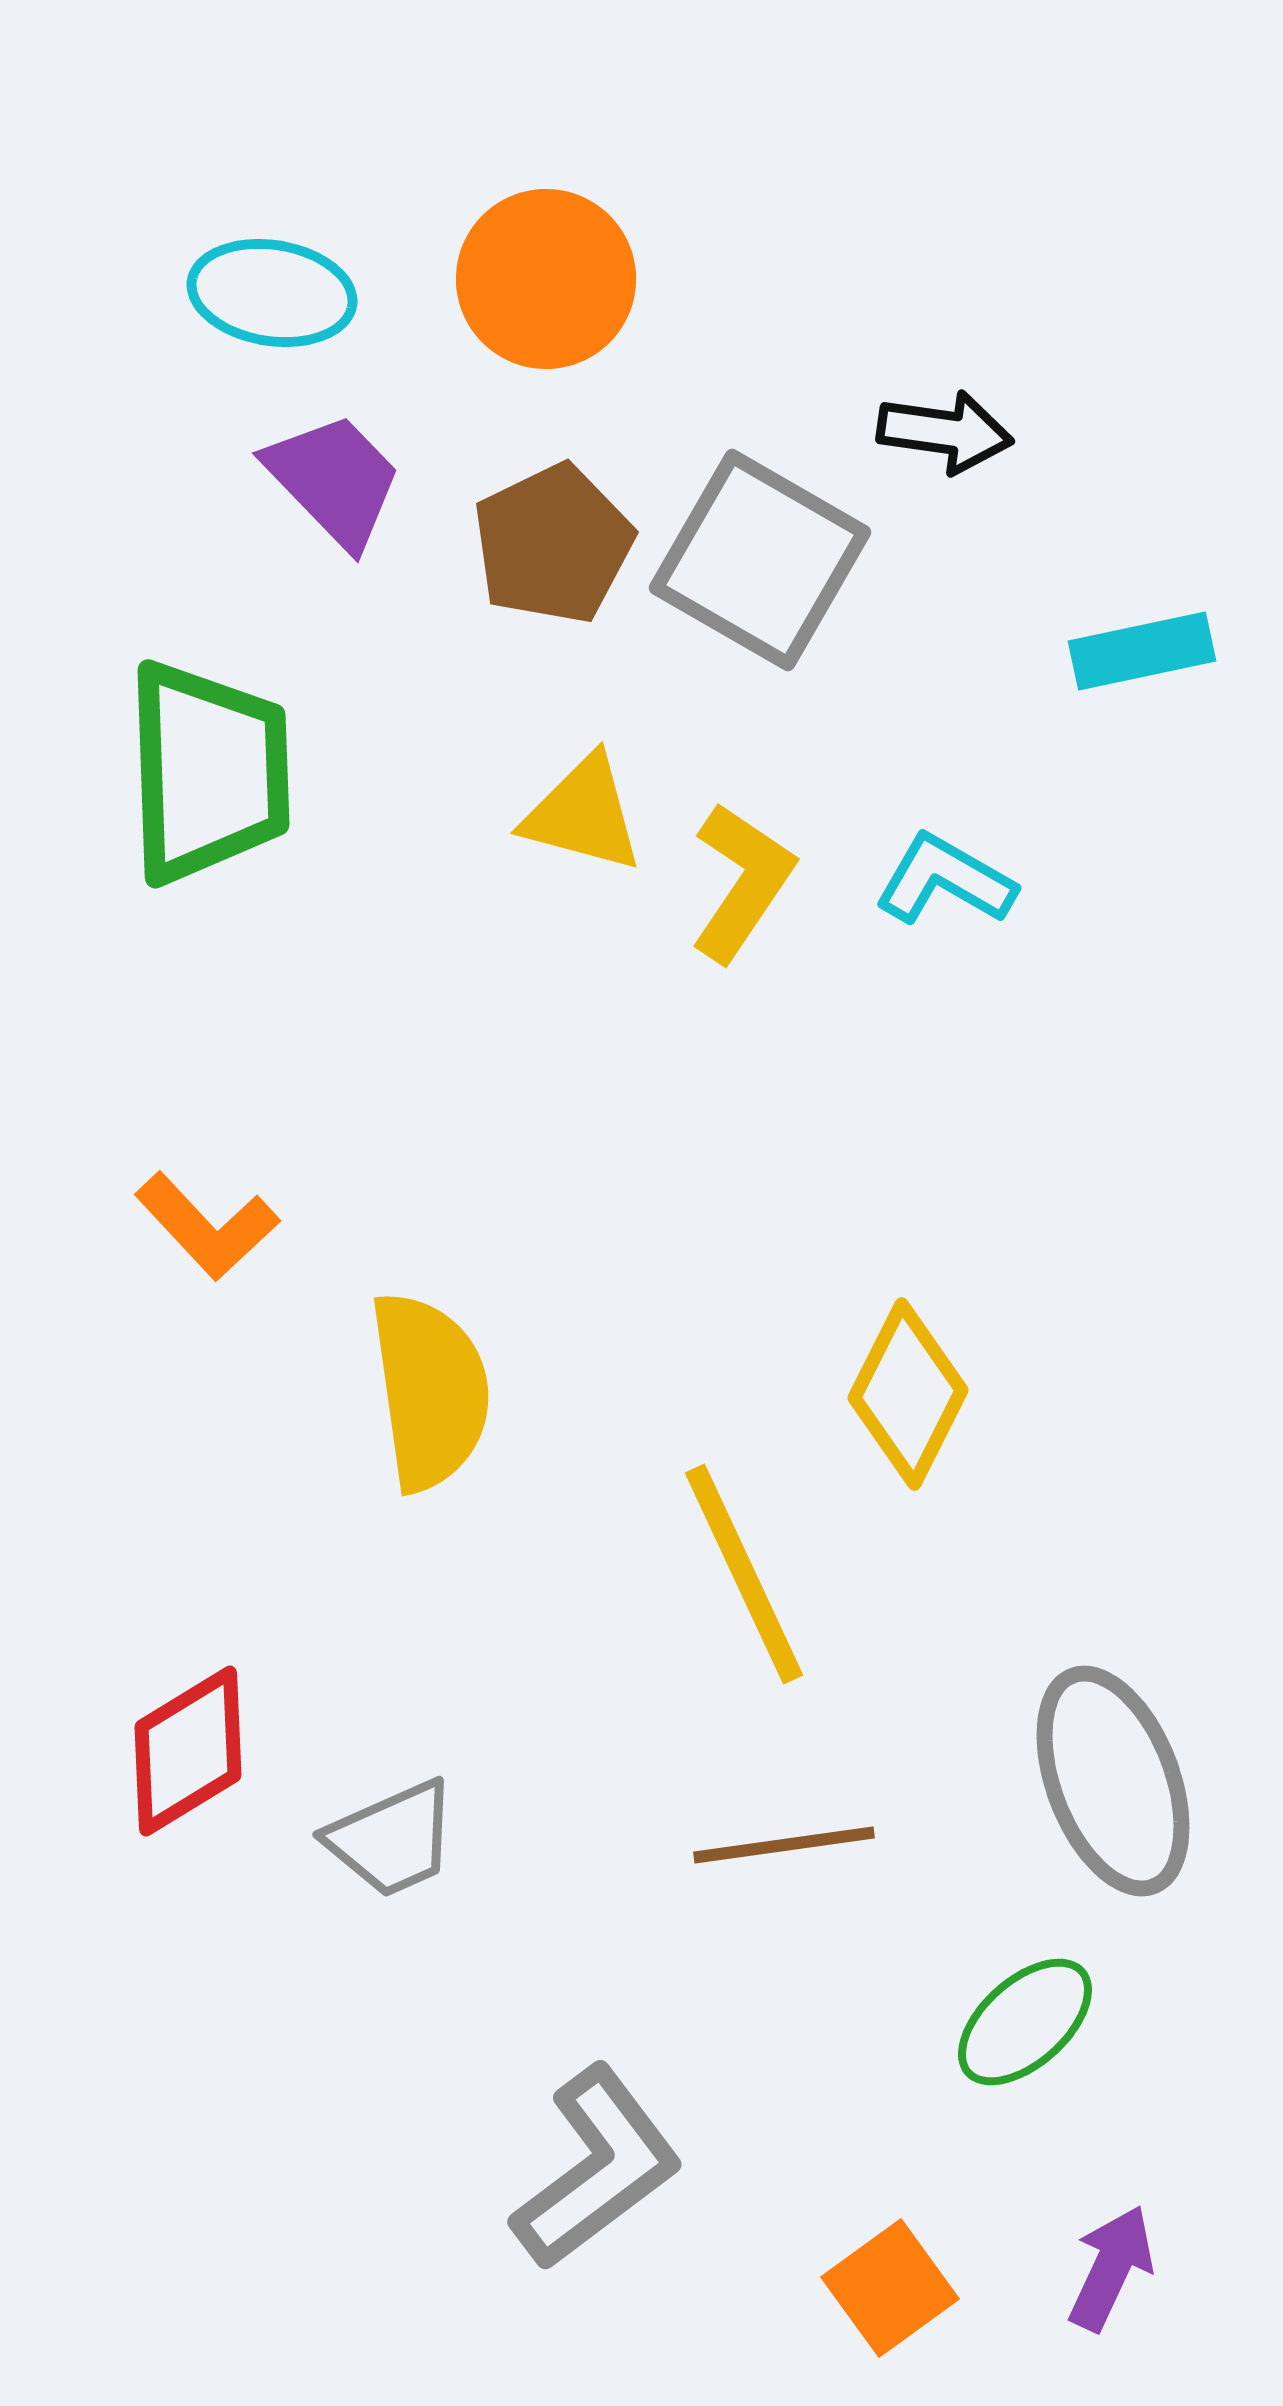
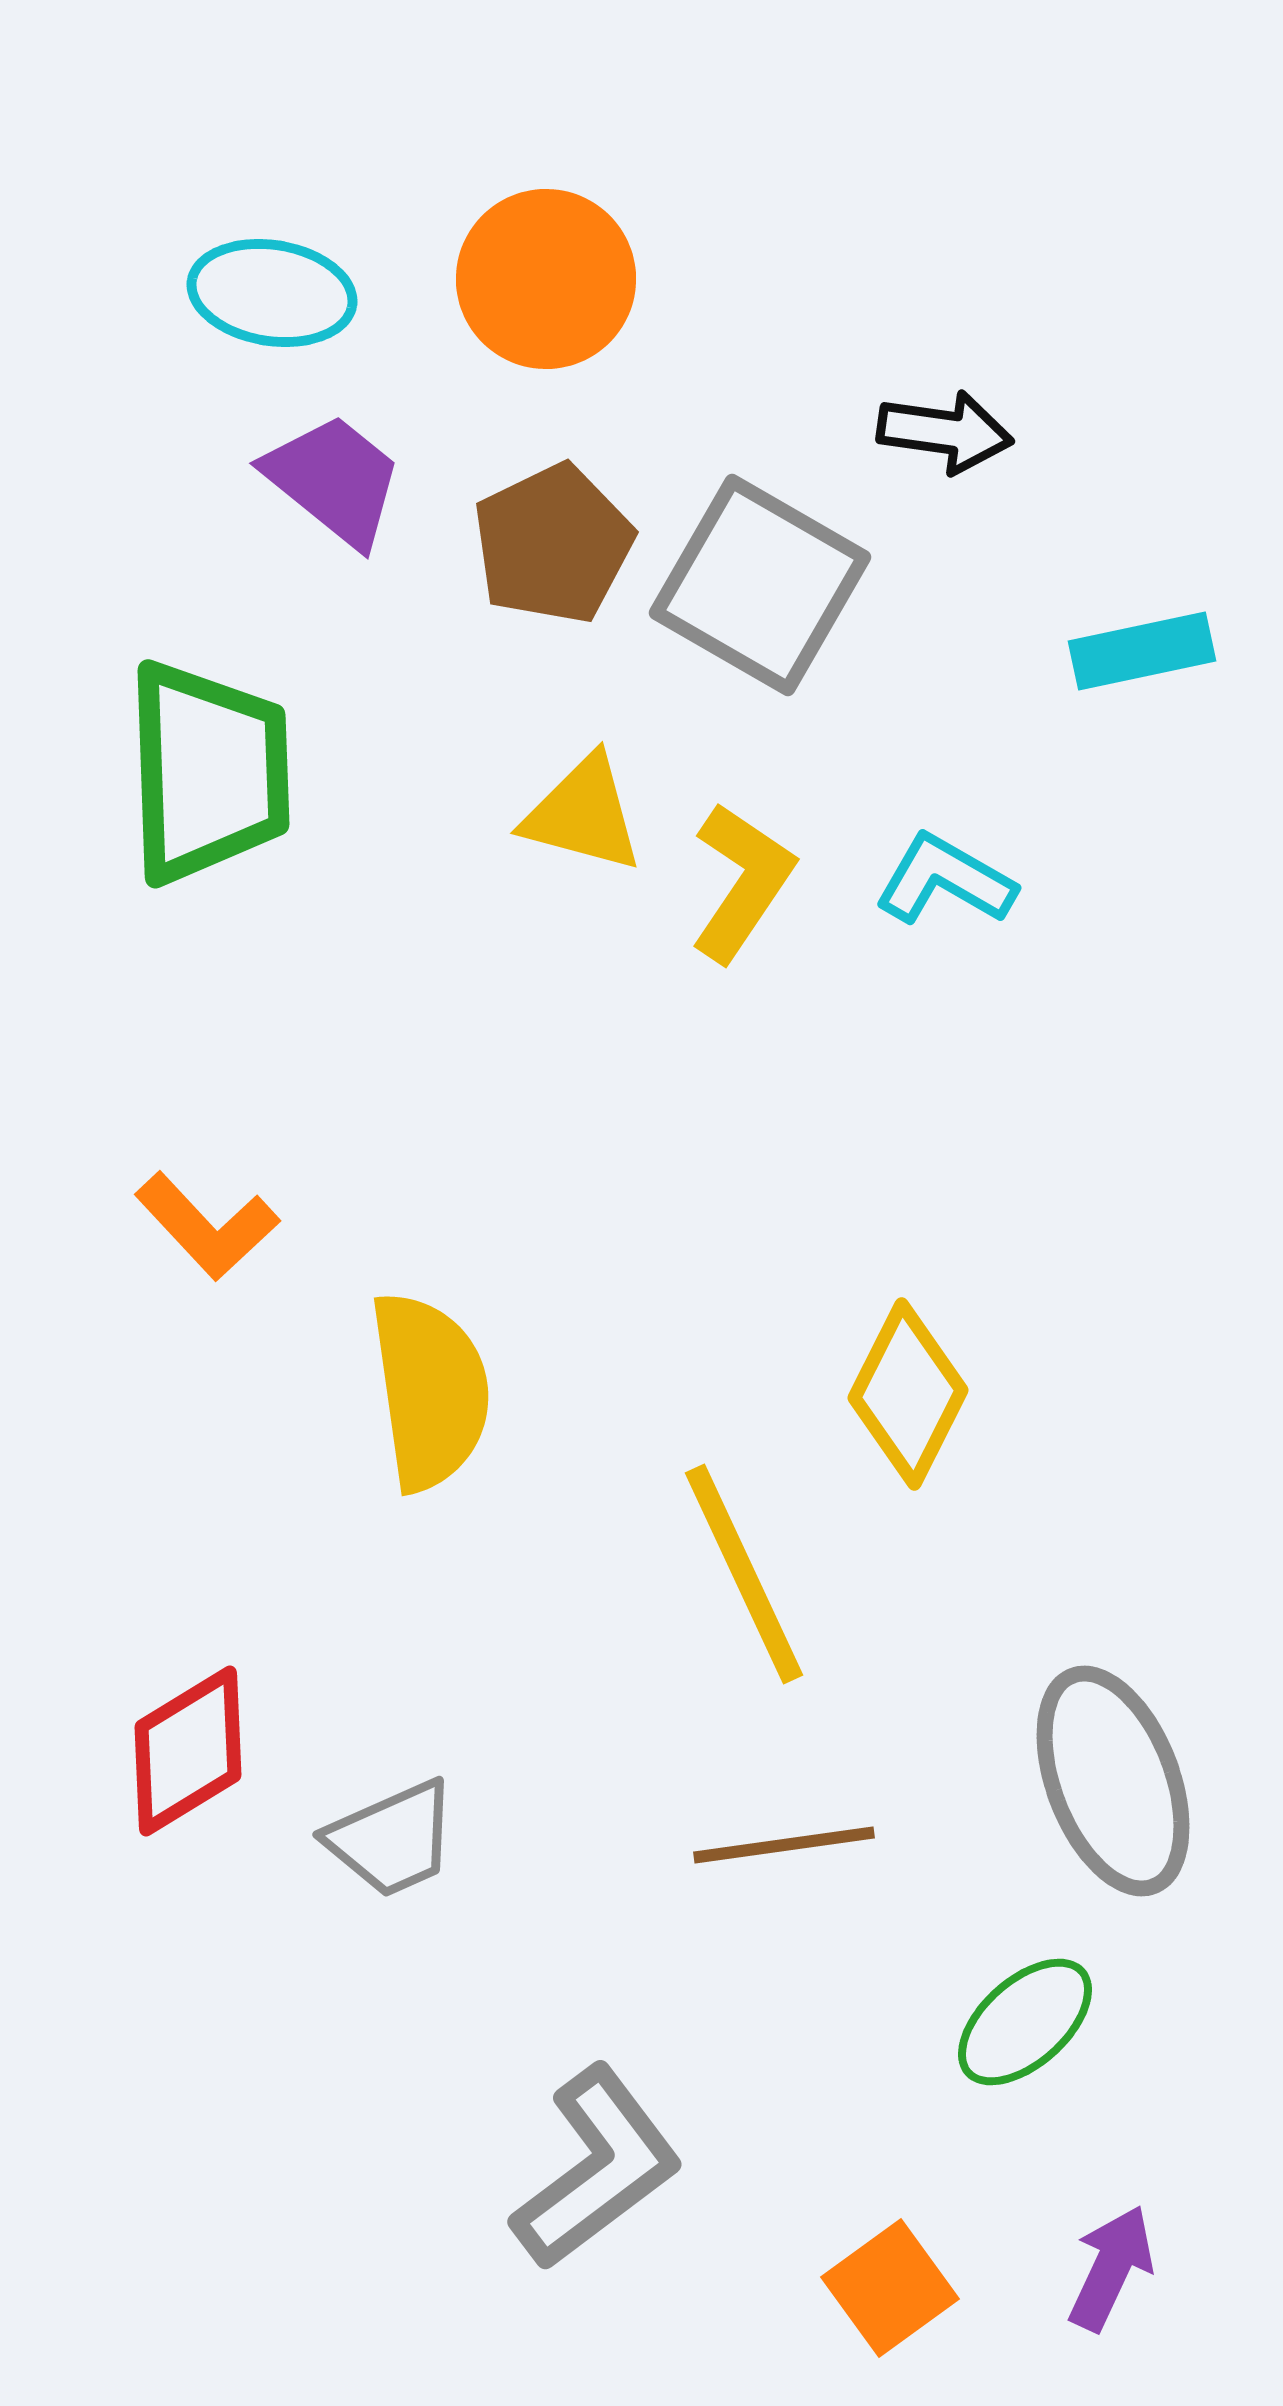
purple trapezoid: rotated 7 degrees counterclockwise
gray square: moved 25 px down
